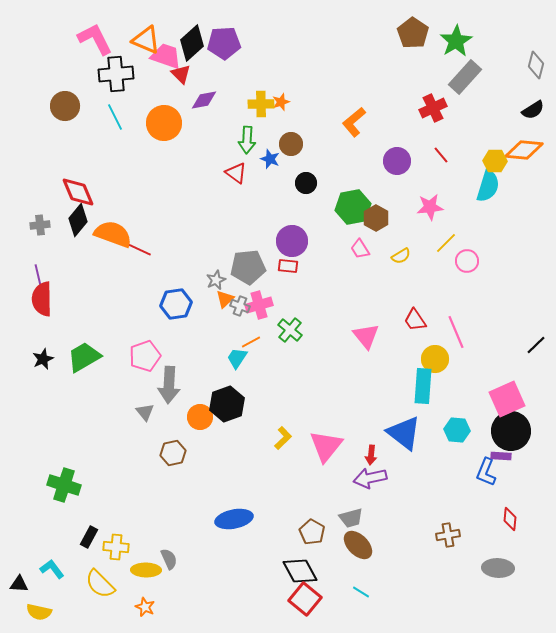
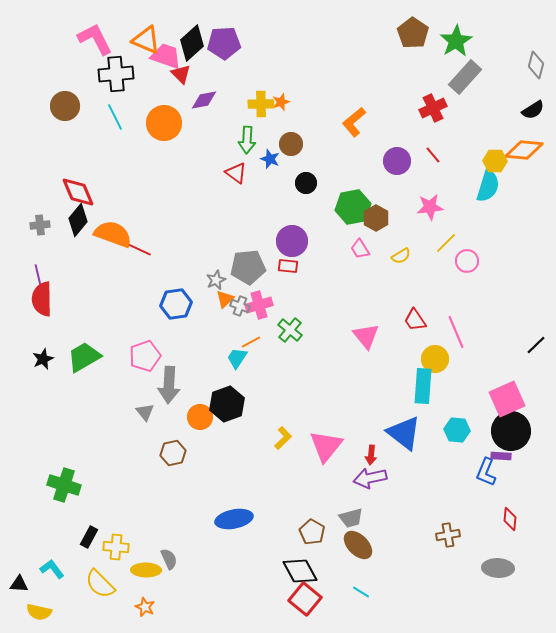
red line at (441, 155): moved 8 px left
